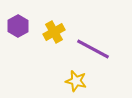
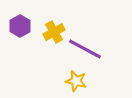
purple hexagon: moved 2 px right
purple line: moved 8 px left
